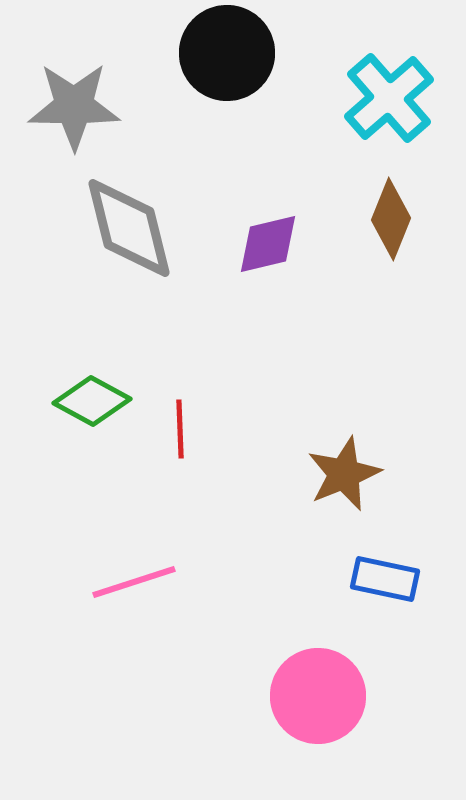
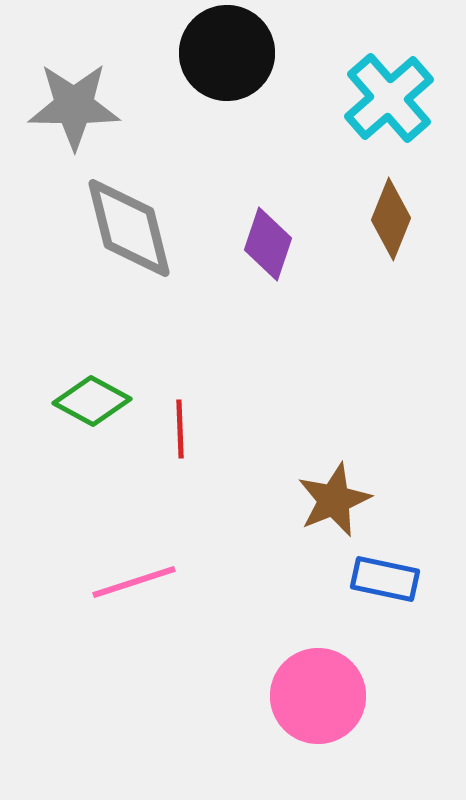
purple diamond: rotated 58 degrees counterclockwise
brown star: moved 10 px left, 26 px down
